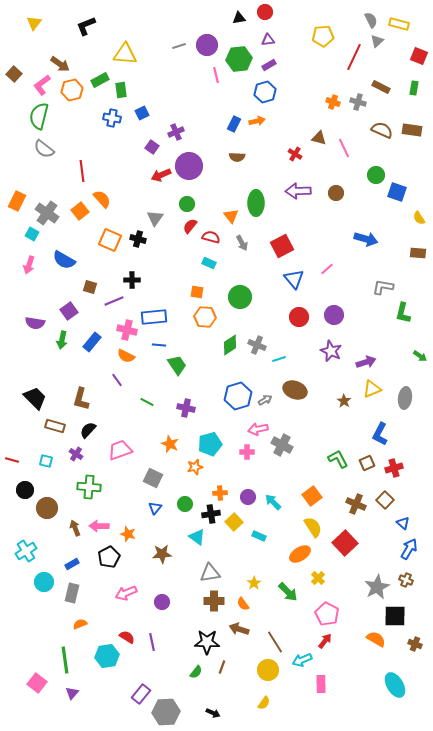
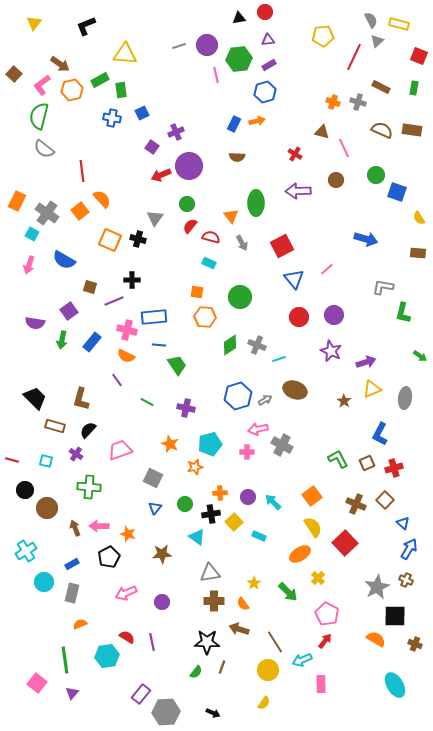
brown triangle at (319, 138): moved 3 px right, 6 px up
brown circle at (336, 193): moved 13 px up
